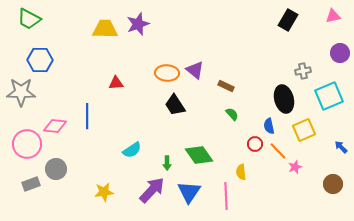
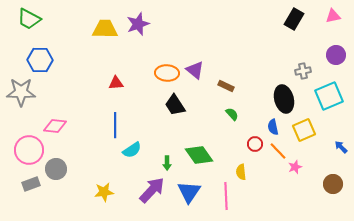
black rectangle: moved 6 px right, 1 px up
purple circle: moved 4 px left, 2 px down
blue line: moved 28 px right, 9 px down
blue semicircle: moved 4 px right, 1 px down
pink circle: moved 2 px right, 6 px down
